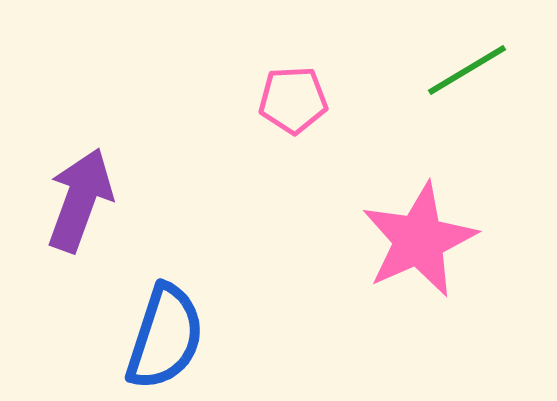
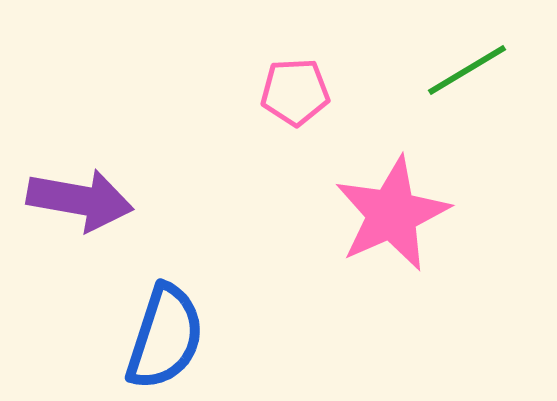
pink pentagon: moved 2 px right, 8 px up
purple arrow: rotated 80 degrees clockwise
pink star: moved 27 px left, 26 px up
